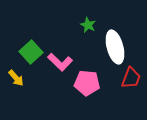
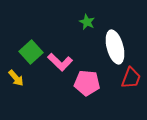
green star: moved 1 px left, 3 px up
